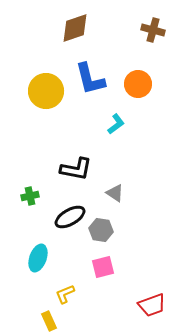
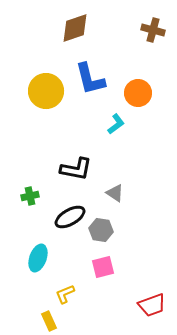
orange circle: moved 9 px down
